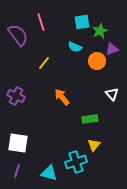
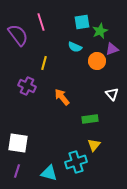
yellow line: rotated 24 degrees counterclockwise
purple cross: moved 11 px right, 10 px up
